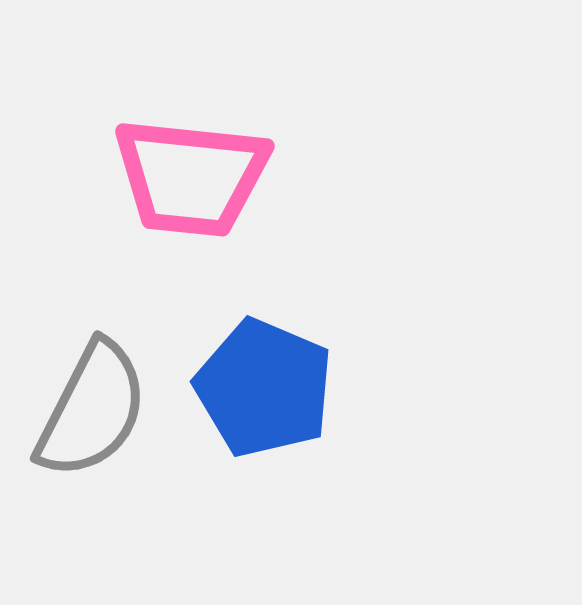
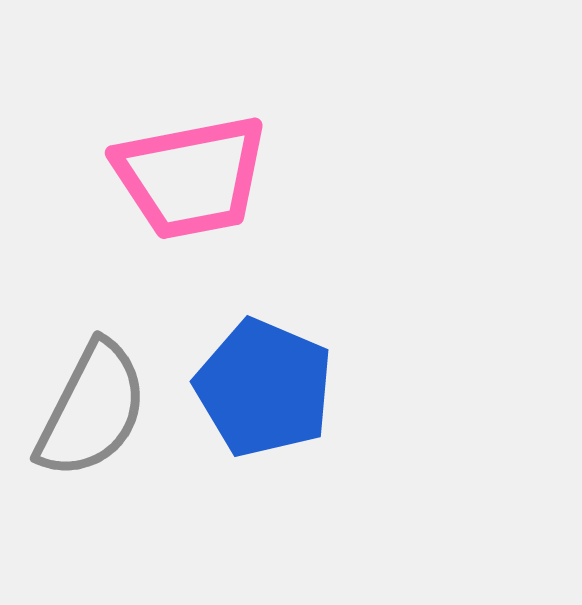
pink trapezoid: rotated 17 degrees counterclockwise
